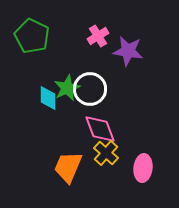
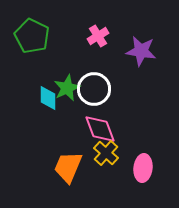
purple star: moved 13 px right
white circle: moved 4 px right
